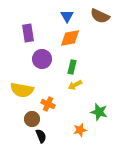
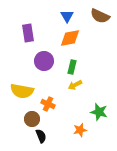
purple circle: moved 2 px right, 2 px down
yellow semicircle: moved 1 px down
